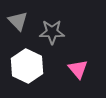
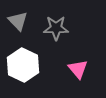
gray star: moved 4 px right, 4 px up
white hexagon: moved 4 px left, 1 px up
